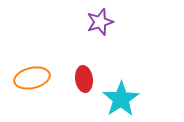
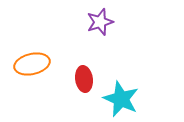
orange ellipse: moved 14 px up
cyan star: rotated 15 degrees counterclockwise
